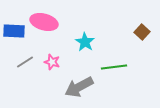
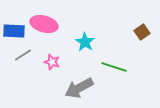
pink ellipse: moved 2 px down
brown square: rotated 14 degrees clockwise
gray line: moved 2 px left, 7 px up
green line: rotated 25 degrees clockwise
gray arrow: moved 1 px down
